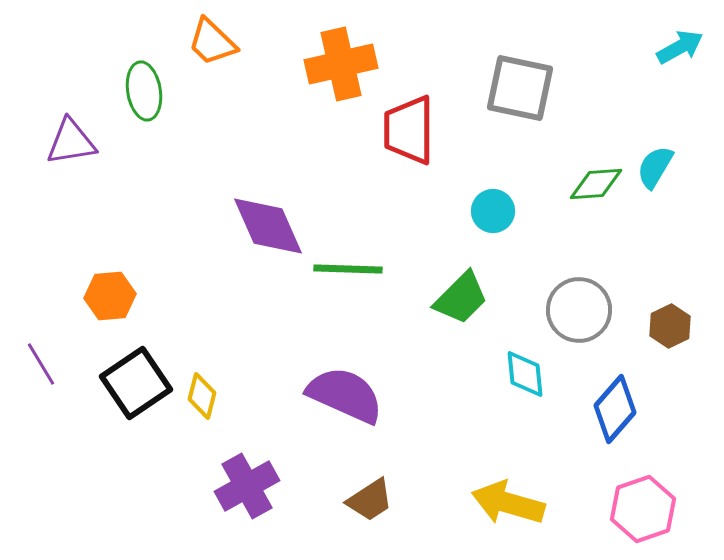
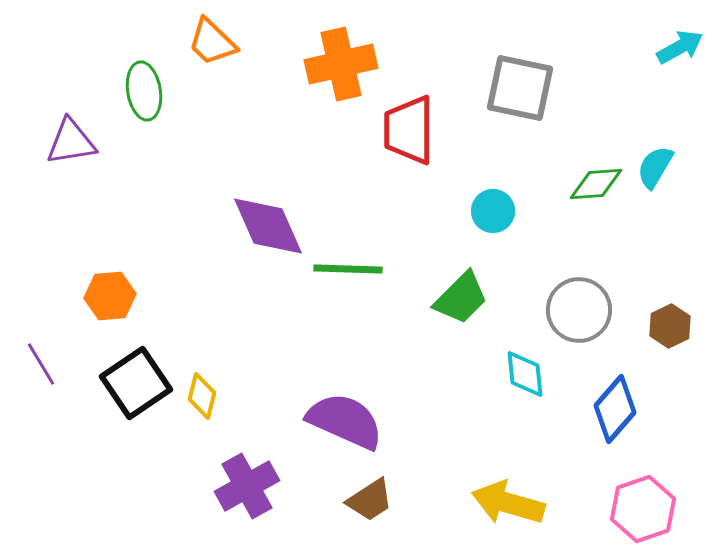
purple semicircle: moved 26 px down
